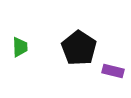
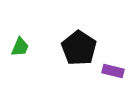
green trapezoid: rotated 25 degrees clockwise
